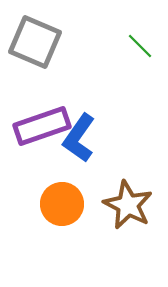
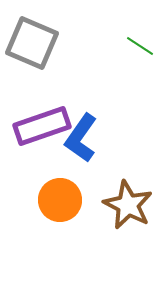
gray square: moved 3 px left, 1 px down
green line: rotated 12 degrees counterclockwise
blue L-shape: moved 2 px right
orange circle: moved 2 px left, 4 px up
